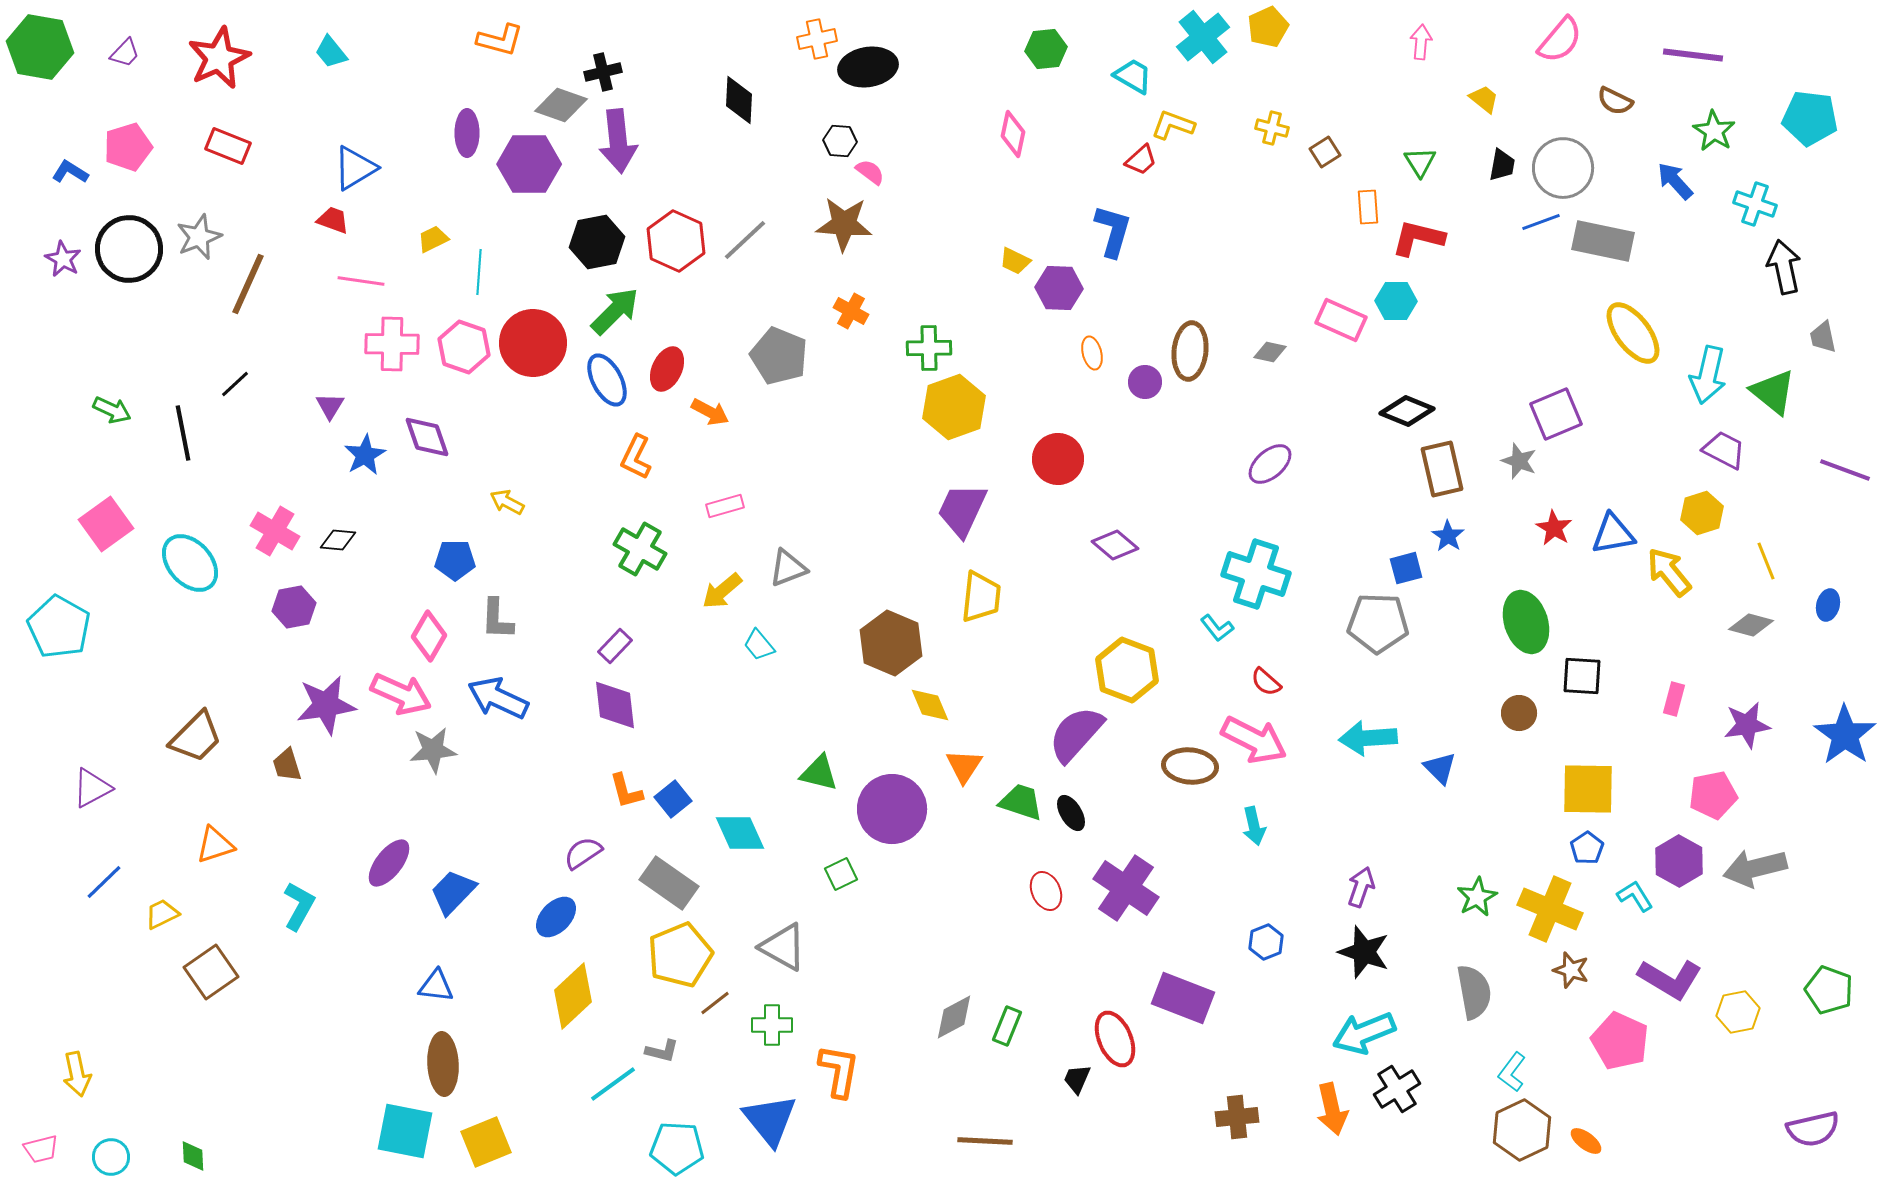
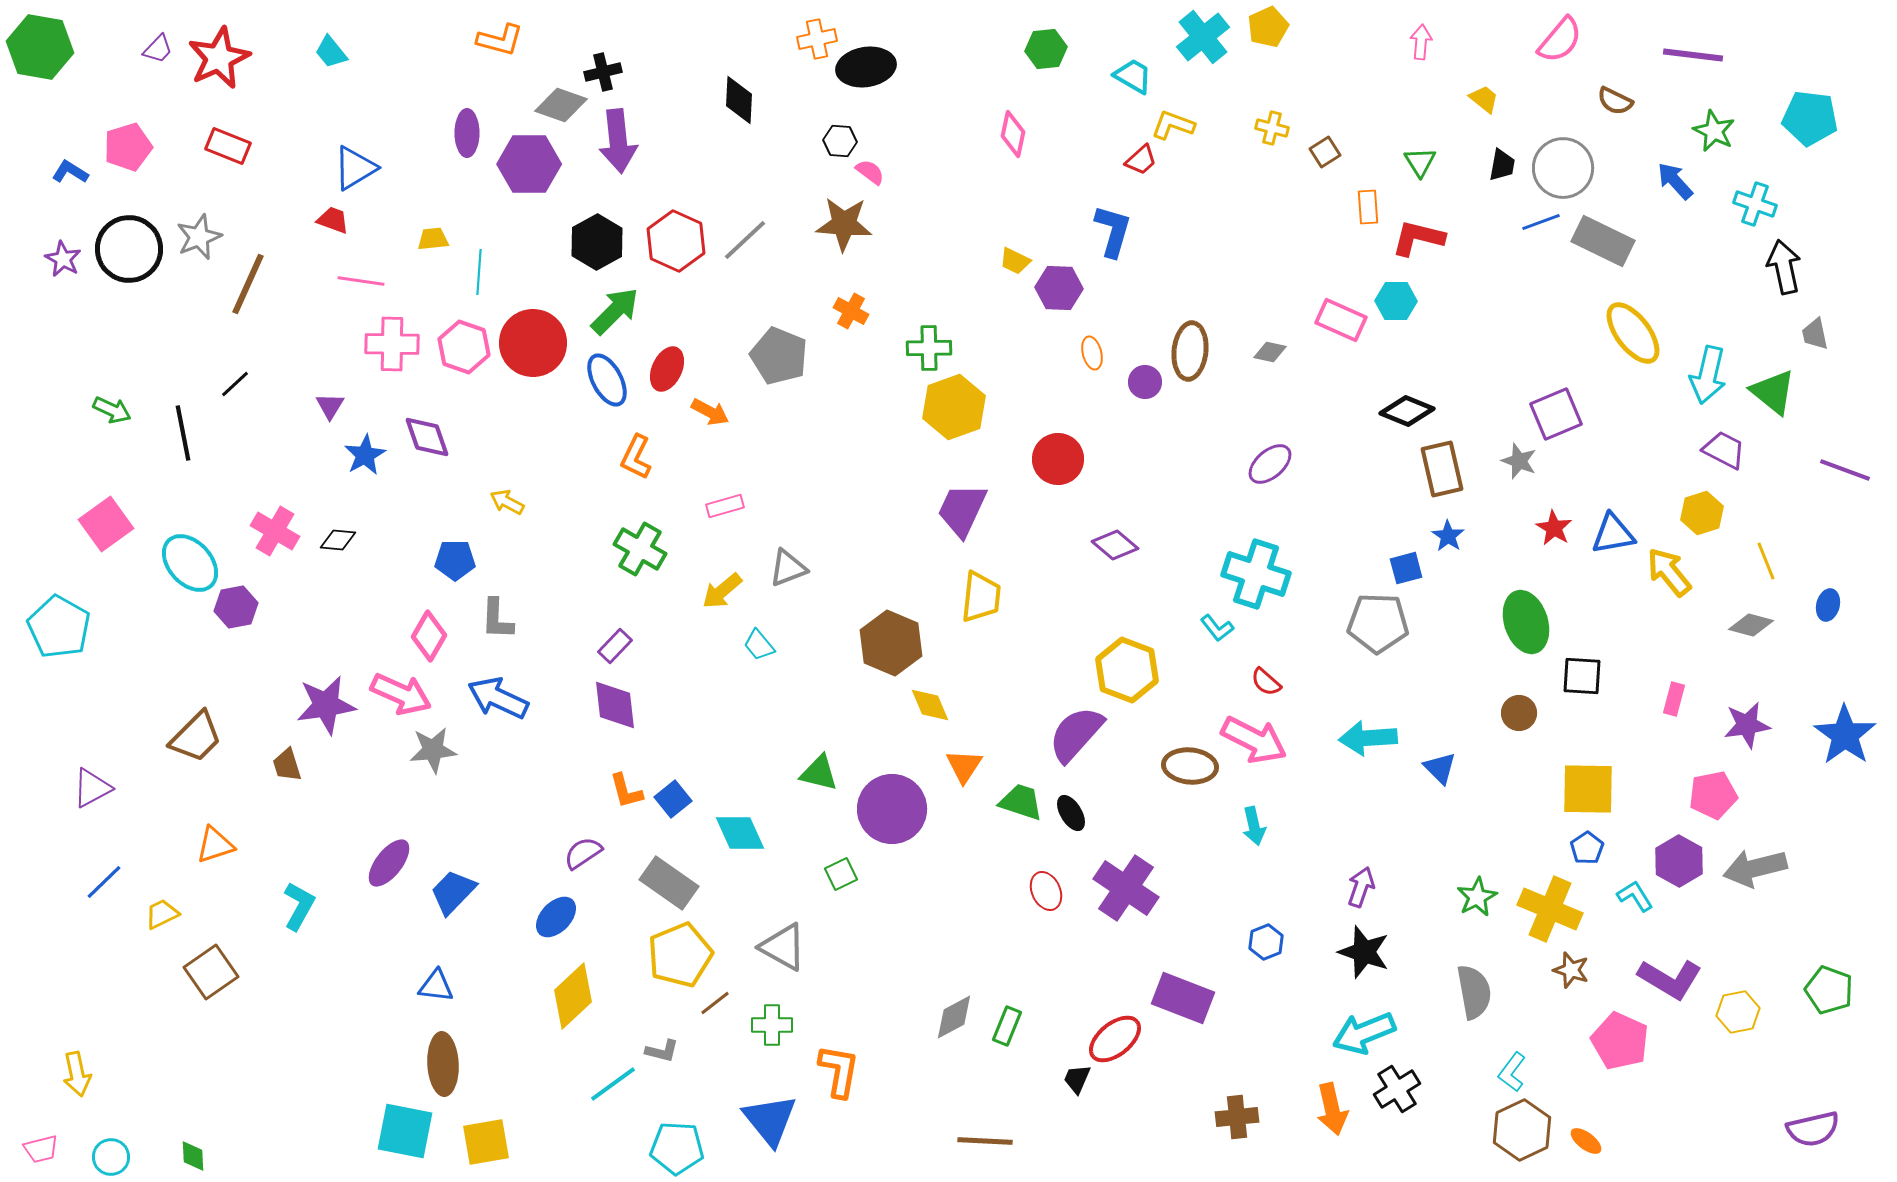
purple trapezoid at (125, 53): moved 33 px right, 4 px up
black ellipse at (868, 67): moved 2 px left
green star at (1714, 131): rotated 6 degrees counterclockwise
yellow trapezoid at (433, 239): rotated 20 degrees clockwise
gray rectangle at (1603, 241): rotated 14 degrees clockwise
black hexagon at (597, 242): rotated 18 degrees counterclockwise
gray trapezoid at (1823, 337): moved 8 px left, 3 px up
purple hexagon at (294, 607): moved 58 px left
red ellipse at (1115, 1039): rotated 74 degrees clockwise
yellow square at (486, 1142): rotated 12 degrees clockwise
